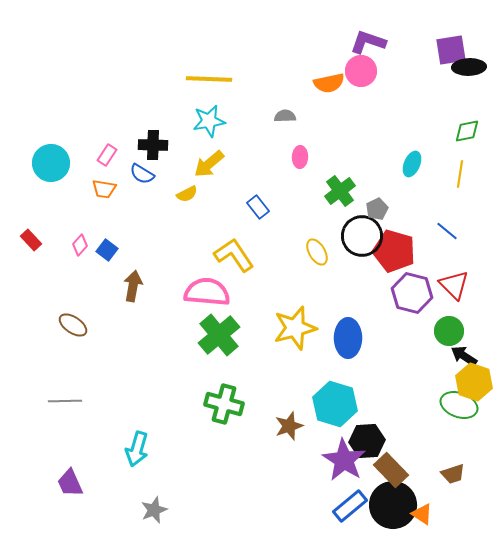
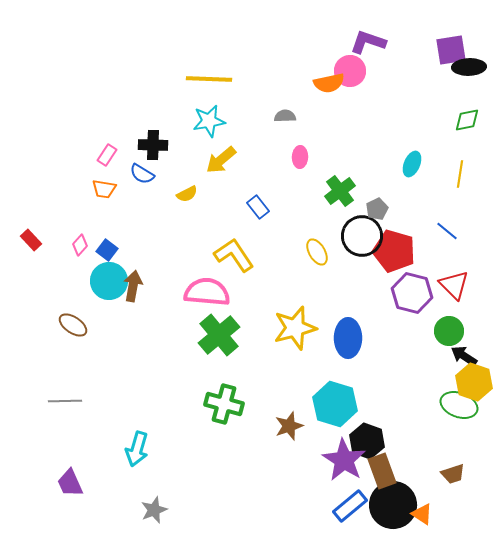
pink circle at (361, 71): moved 11 px left
green diamond at (467, 131): moved 11 px up
cyan circle at (51, 163): moved 58 px right, 118 px down
yellow arrow at (209, 164): moved 12 px right, 4 px up
black hexagon at (367, 441): rotated 24 degrees clockwise
brown rectangle at (391, 470): moved 9 px left, 1 px down; rotated 24 degrees clockwise
